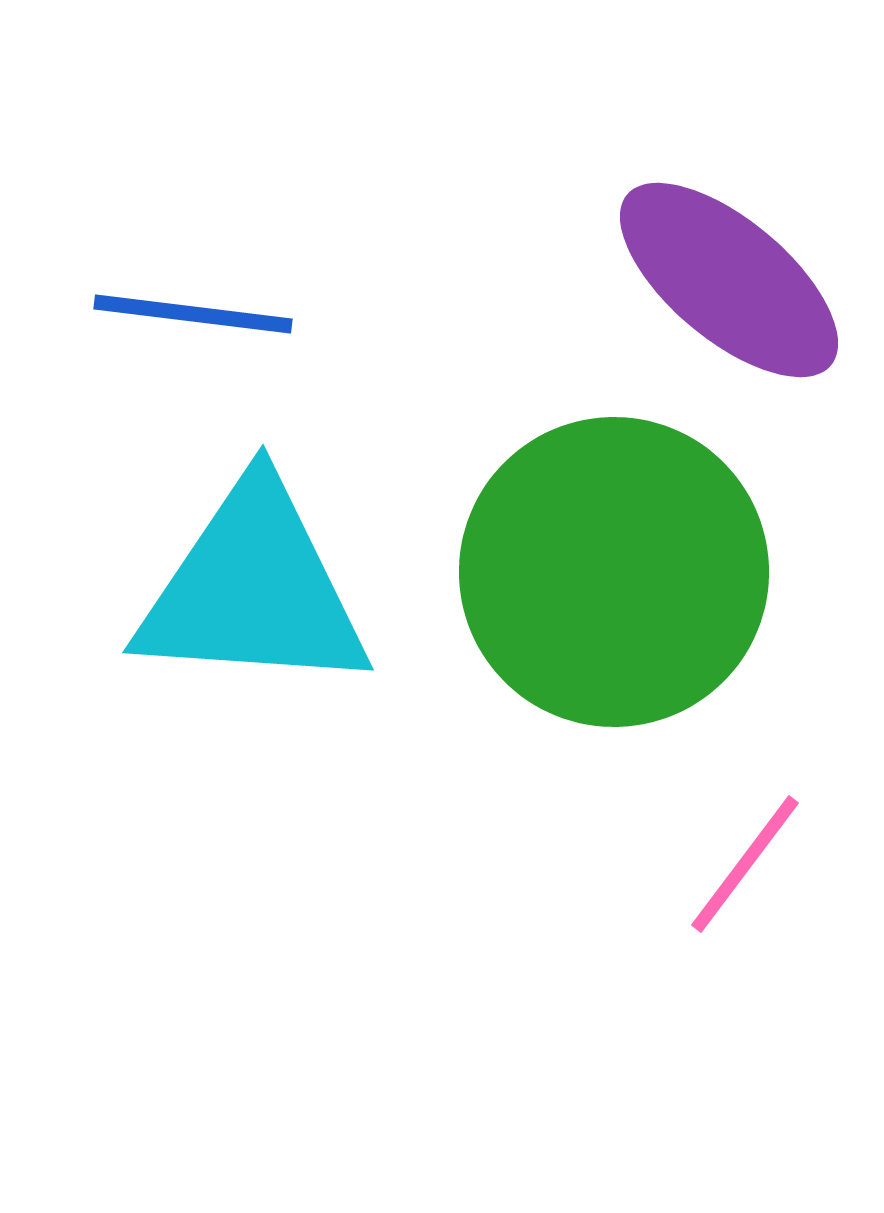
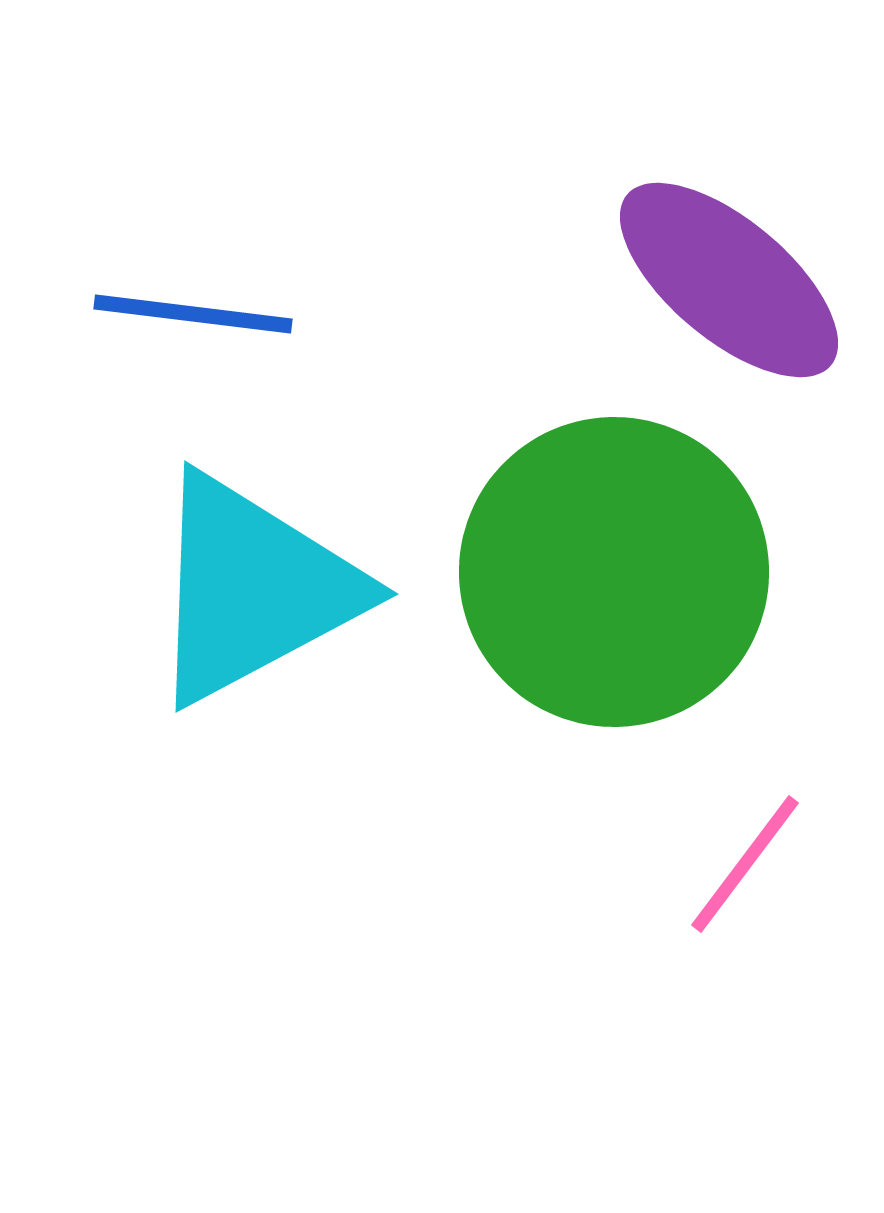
cyan triangle: rotated 32 degrees counterclockwise
